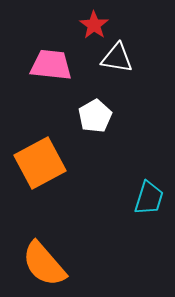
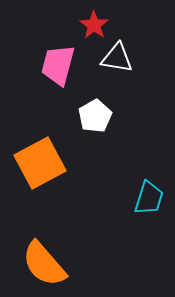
pink trapezoid: moved 7 px right; rotated 81 degrees counterclockwise
